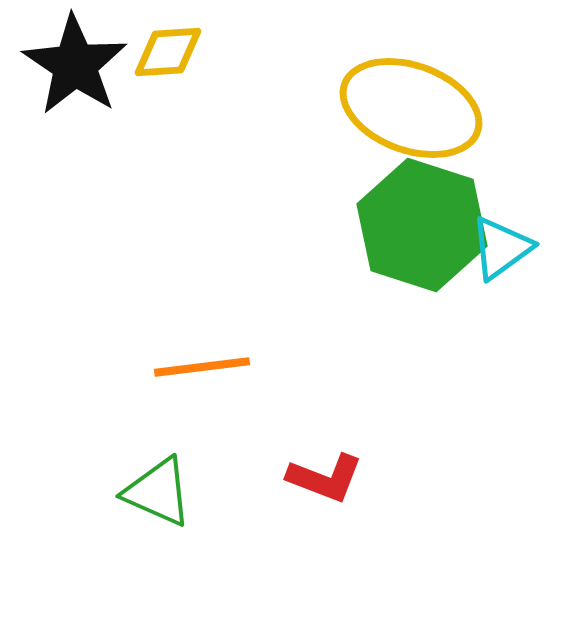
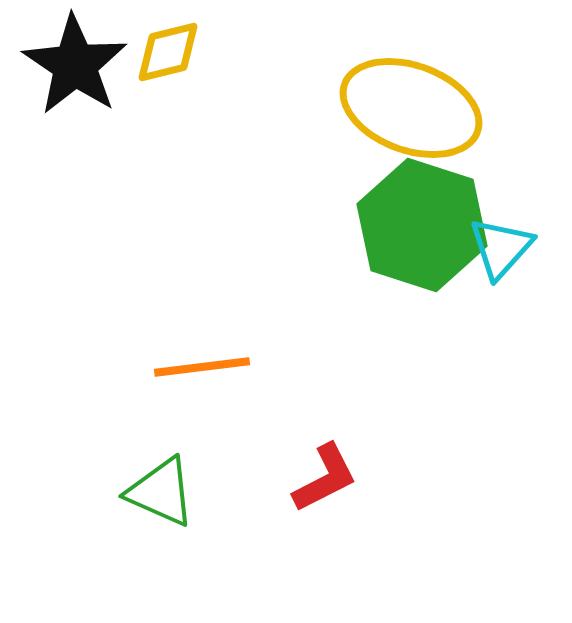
yellow diamond: rotated 10 degrees counterclockwise
cyan triangle: rotated 12 degrees counterclockwise
red L-shape: rotated 48 degrees counterclockwise
green triangle: moved 3 px right
